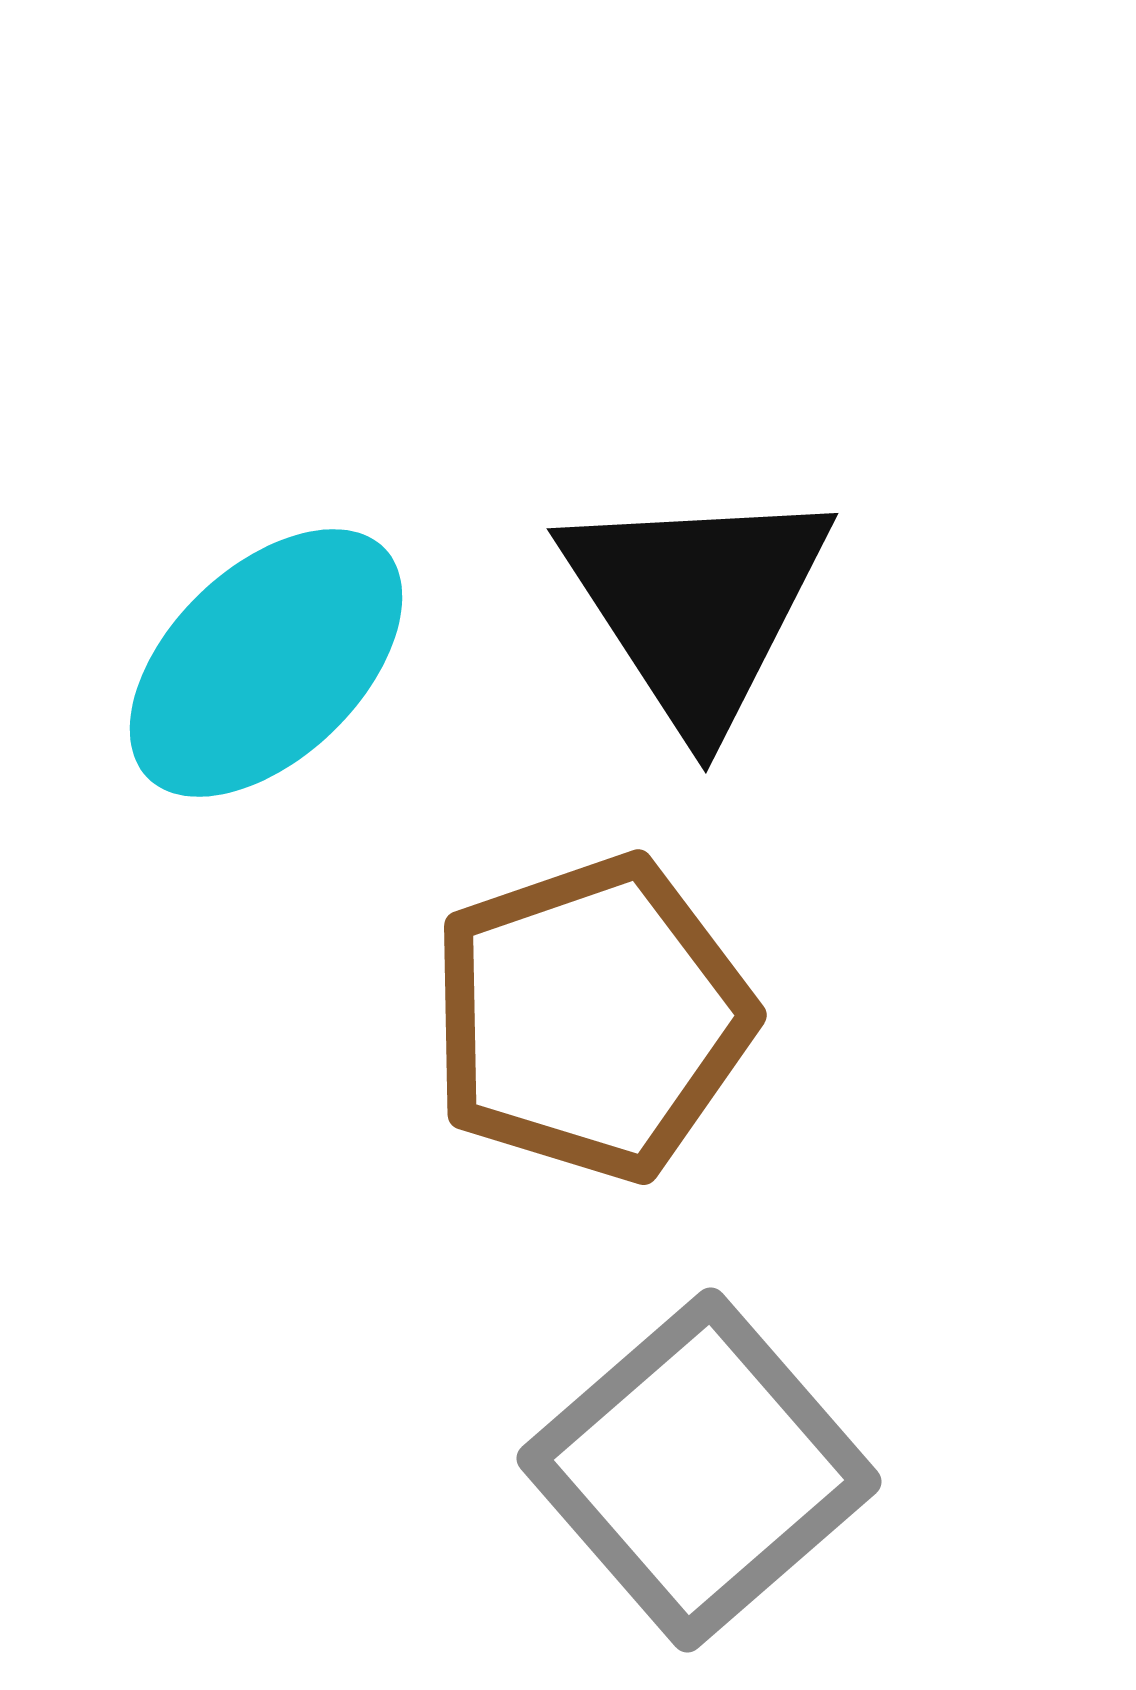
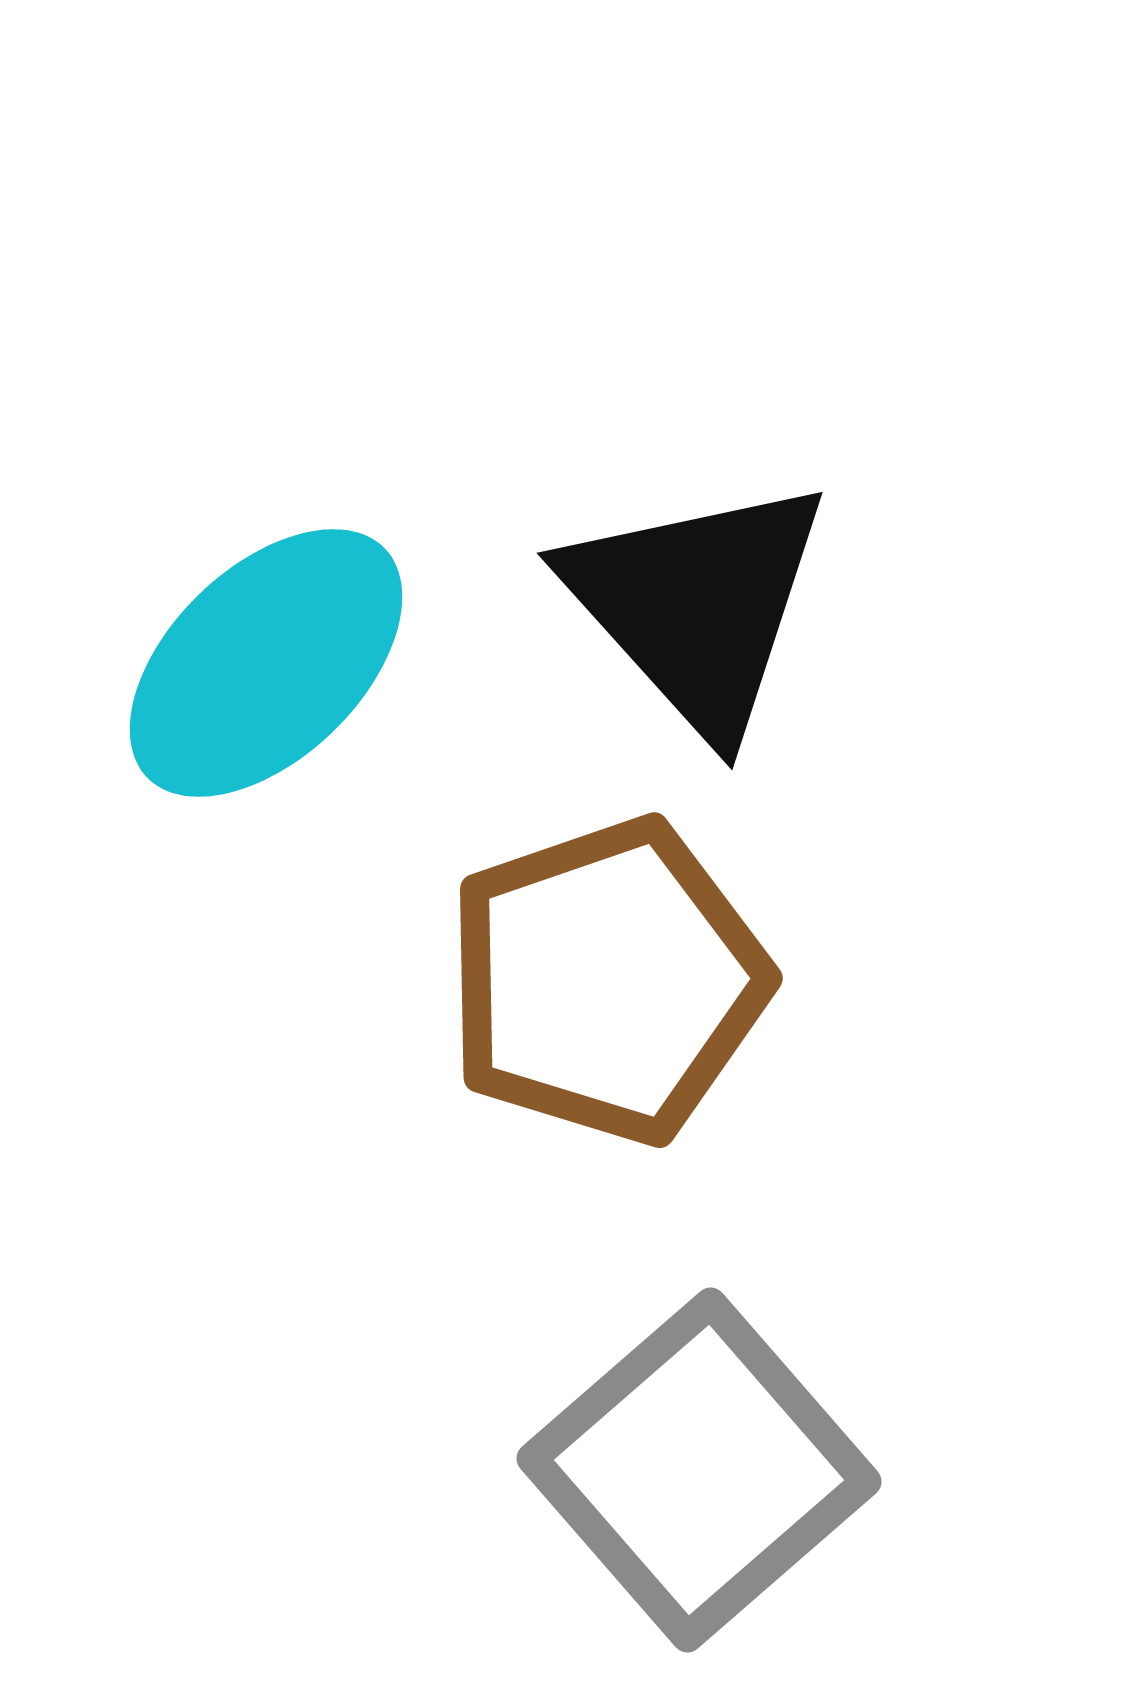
black triangle: rotated 9 degrees counterclockwise
brown pentagon: moved 16 px right, 37 px up
